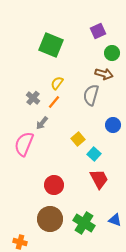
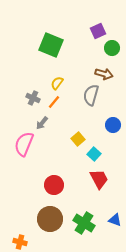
green circle: moved 5 px up
gray cross: rotated 16 degrees counterclockwise
